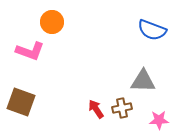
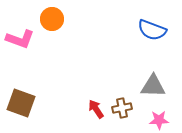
orange circle: moved 3 px up
pink L-shape: moved 10 px left, 12 px up
gray triangle: moved 10 px right, 5 px down
brown square: moved 1 px down
